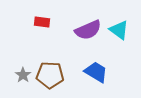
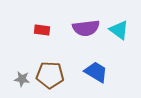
red rectangle: moved 8 px down
purple semicircle: moved 2 px left, 2 px up; rotated 16 degrees clockwise
gray star: moved 1 px left, 4 px down; rotated 28 degrees counterclockwise
